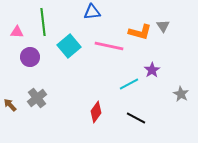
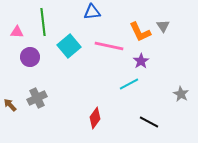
orange L-shape: rotated 50 degrees clockwise
purple star: moved 11 px left, 9 px up
gray cross: rotated 12 degrees clockwise
red diamond: moved 1 px left, 6 px down
black line: moved 13 px right, 4 px down
